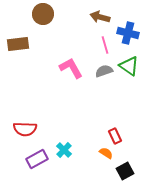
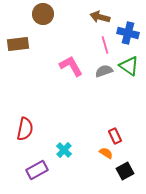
pink L-shape: moved 2 px up
red semicircle: rotated 80 degrees counterclockwise
purple rectangle: moved 11 px down
